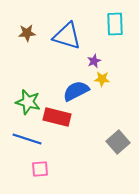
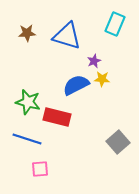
cyan rectangle: rotated 25 degrees clockwise
blue semicircle: moved 6 px up
